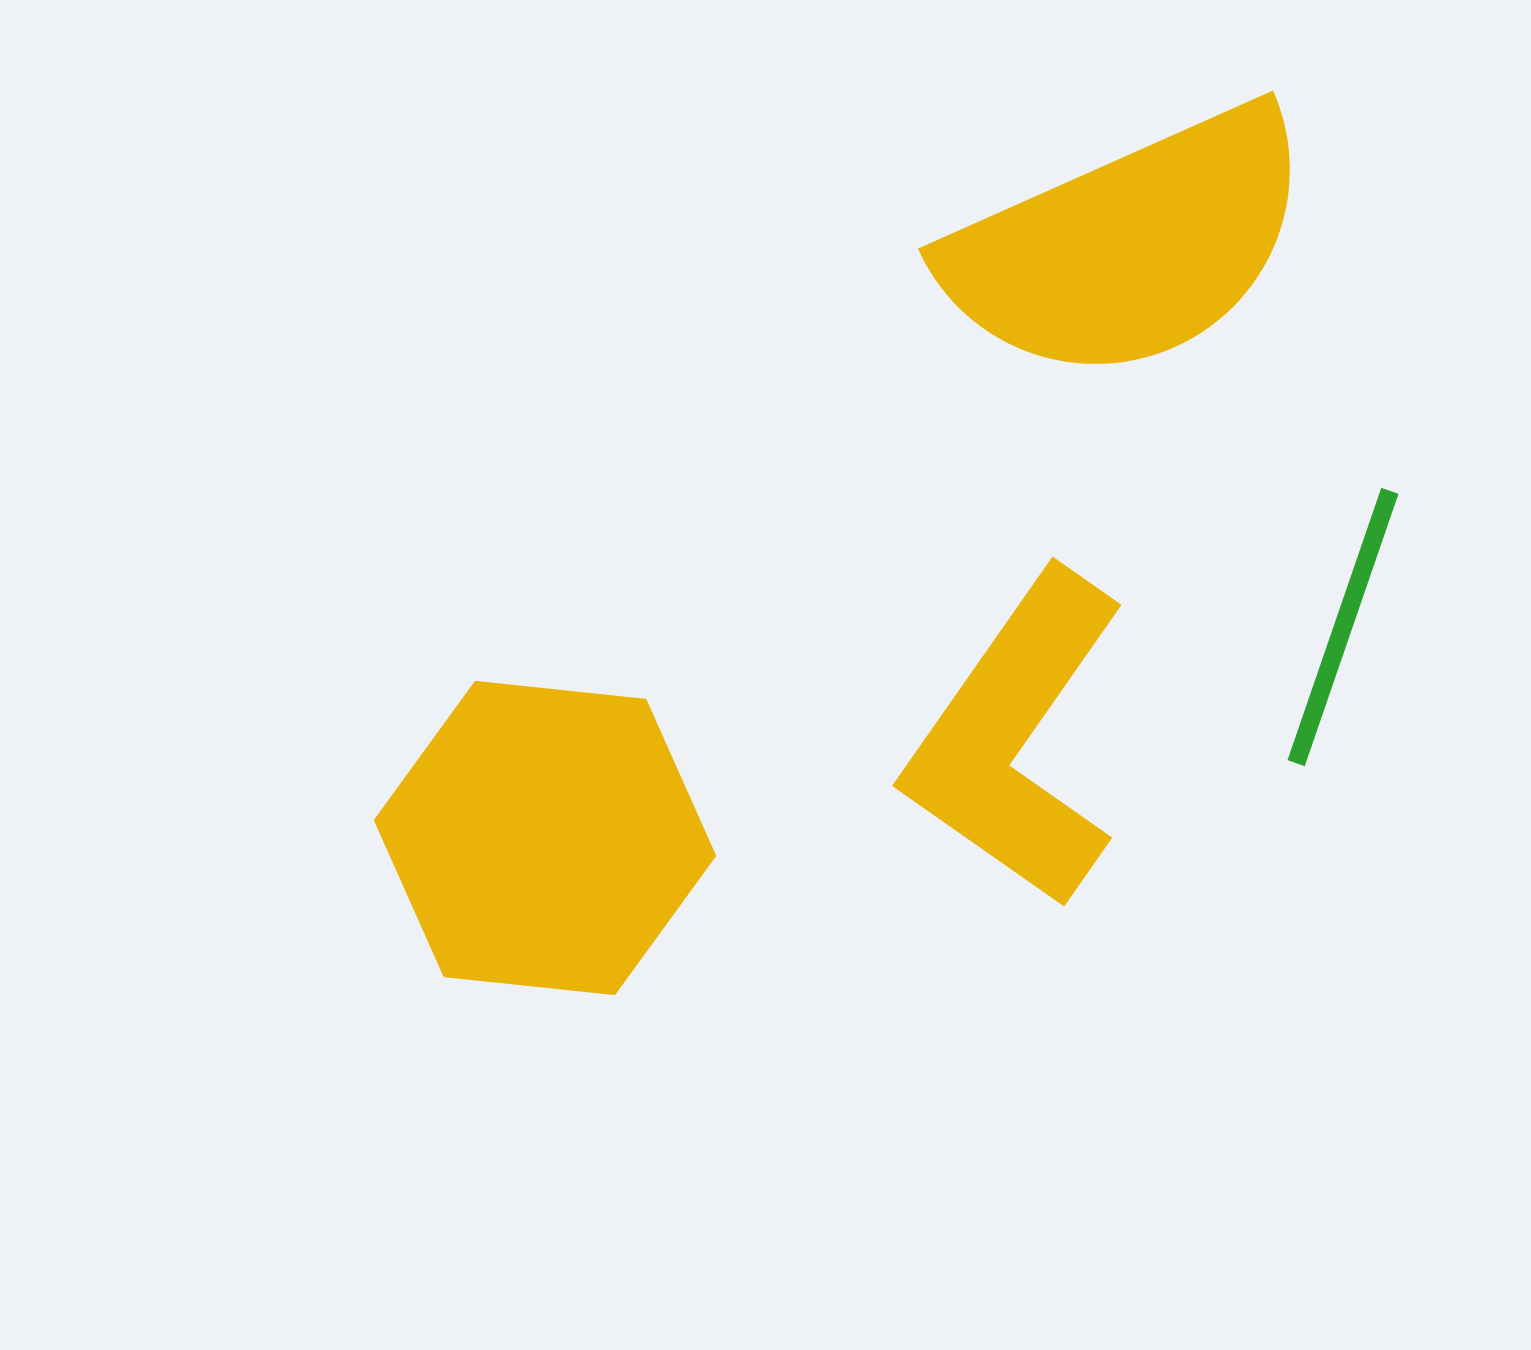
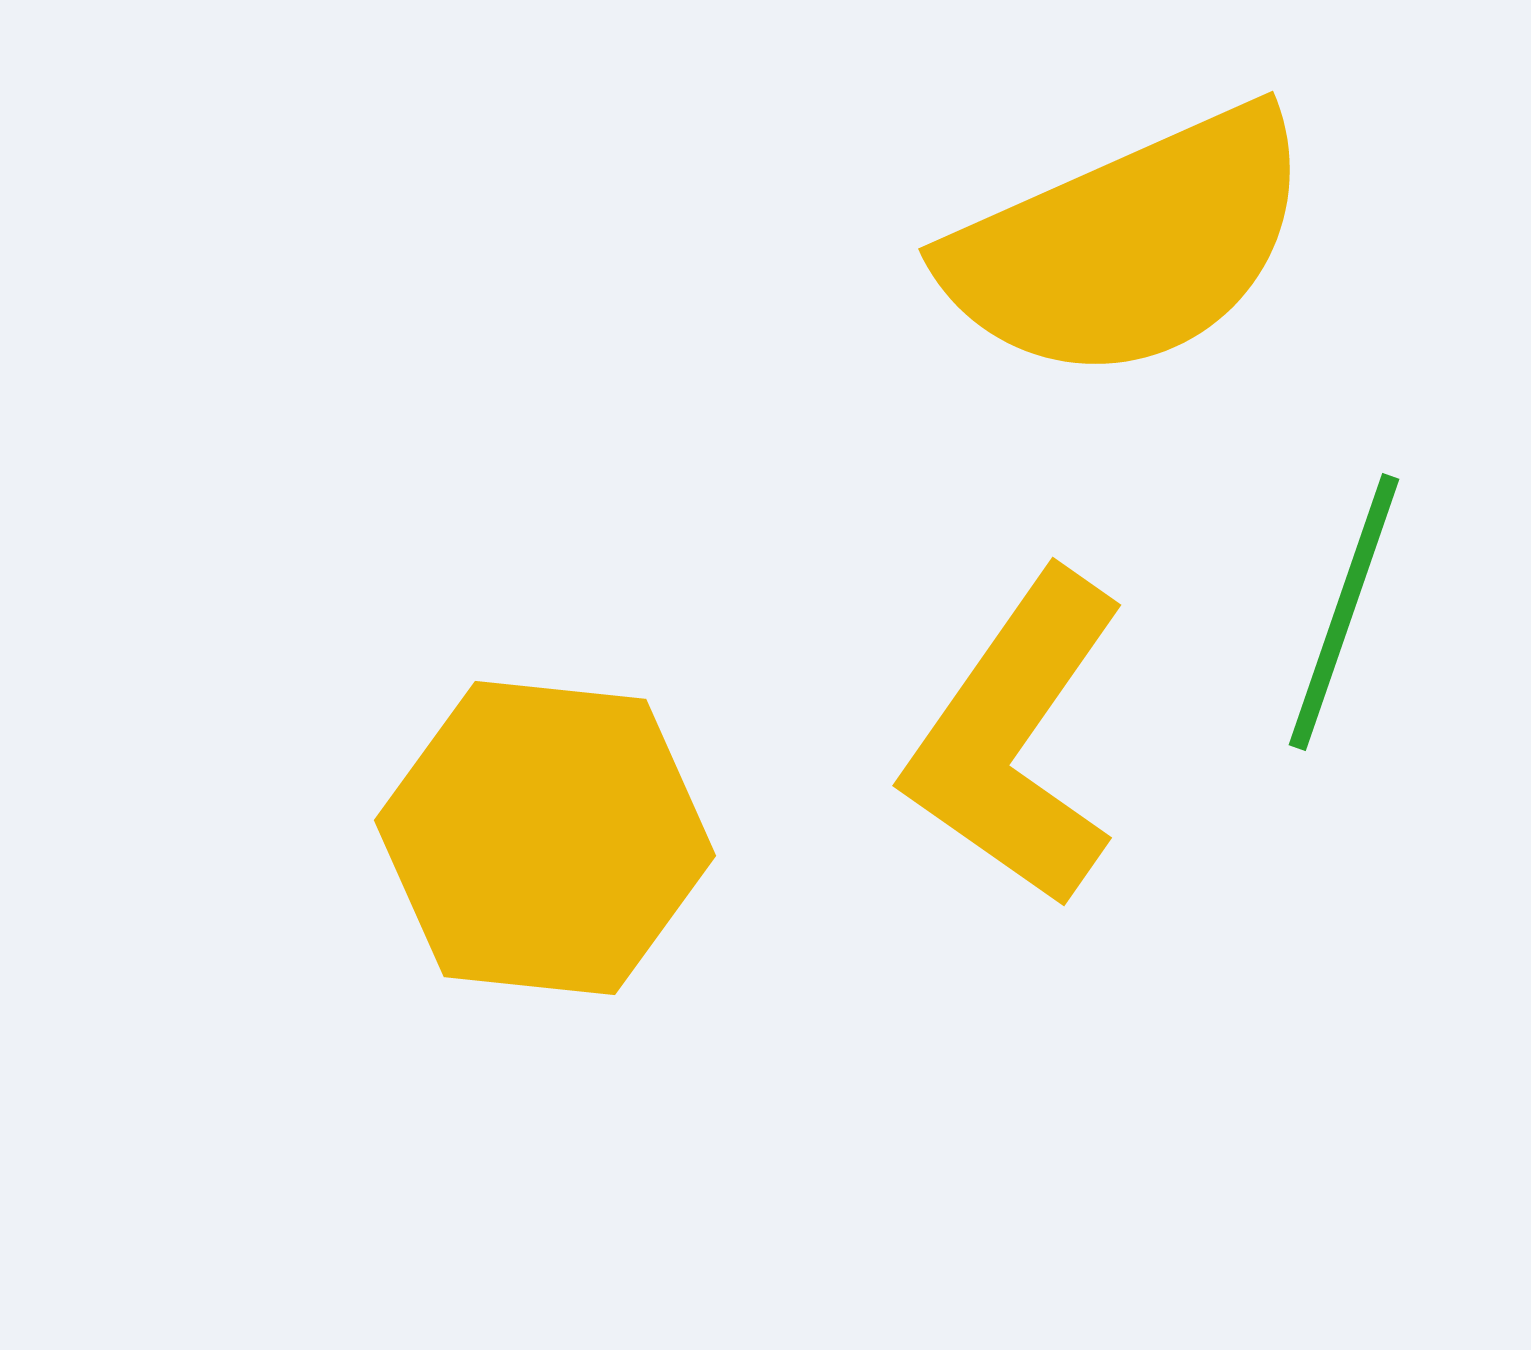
green line: moved 1 px right, 15 px up
